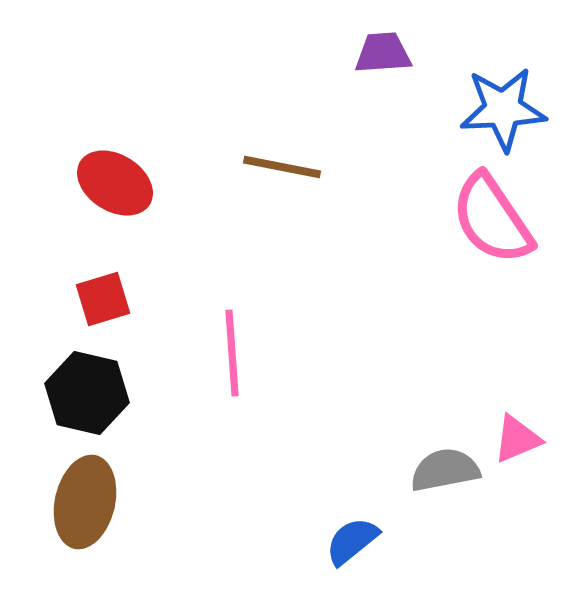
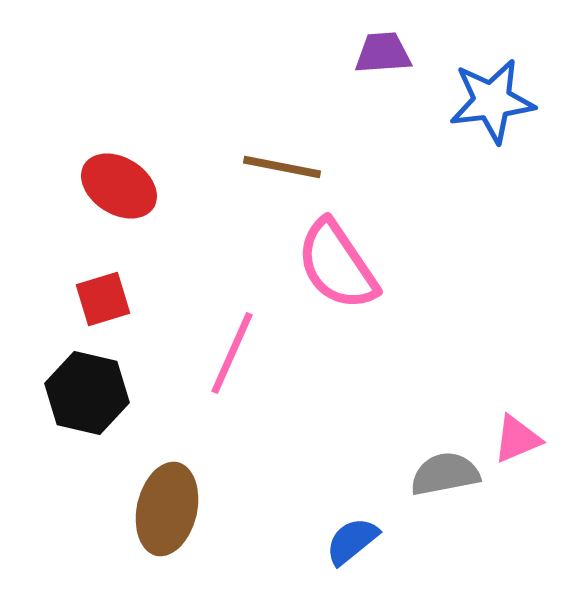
blue star: moved 11 px left, 8 px up; rotated 4 degrees counterclockwise
red ellipse: moved 4 px right, 3 px down
pink semicircle: moved 155 px left, 46 px down
pink line: rotated 28 degrees clockwise
gray semicircle: moved 4 px down
brown ellipse: moved 82 px right, 7 px down
